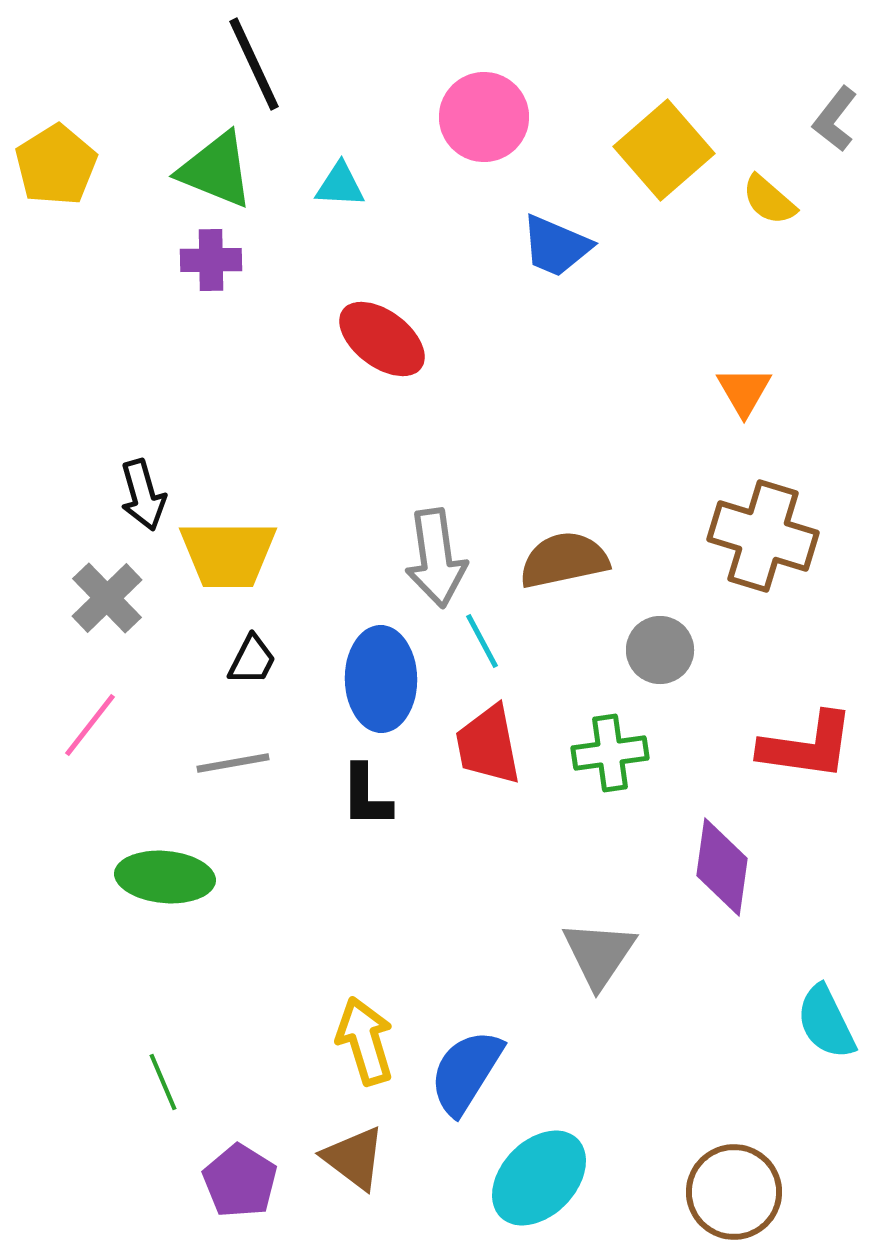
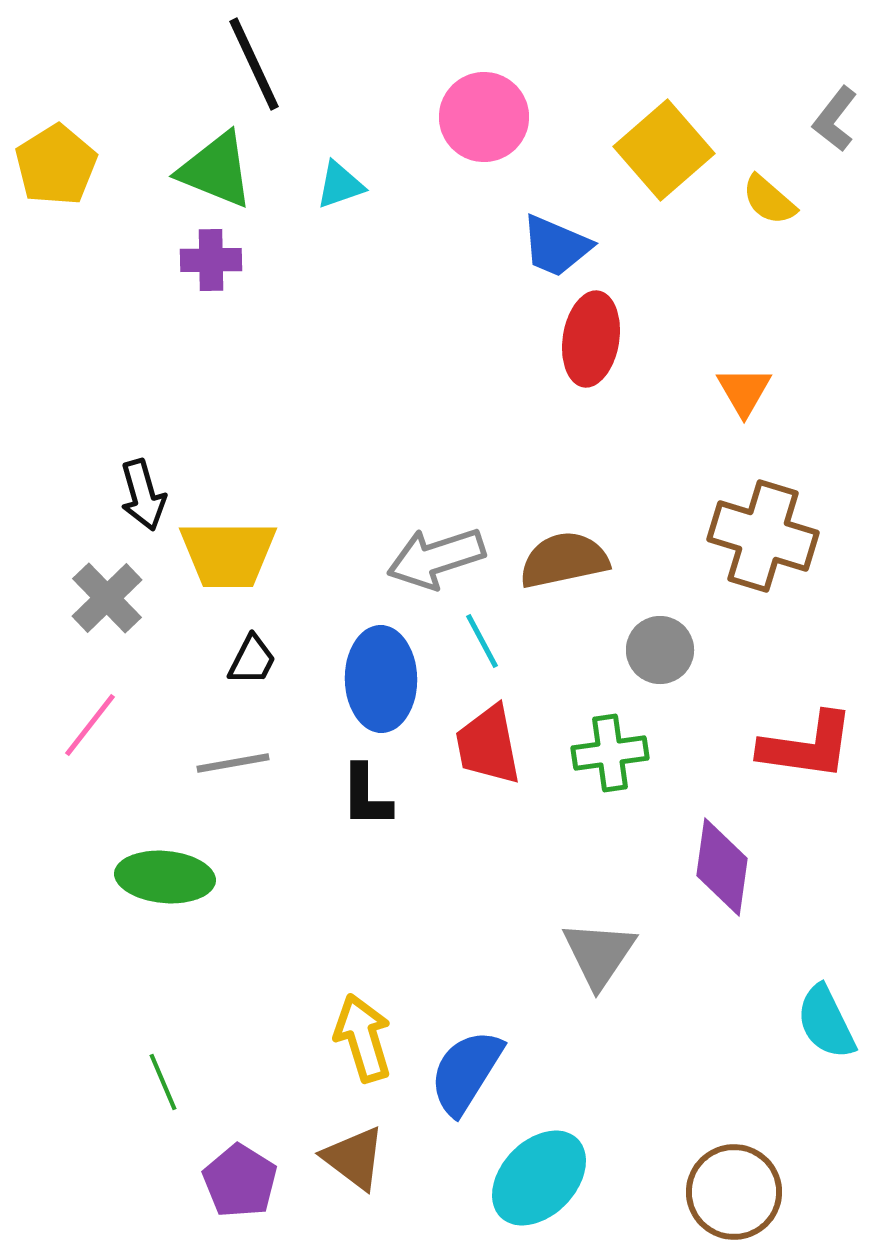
cyan triangle: rotated 22 degrees counterclockwise
red ellipse: moved 209 px right; rotated 62 degrees clockwise
gray arrow: rotated 80 degrees clockwise
yellow arrow: moved 2 px left, 3 px up
